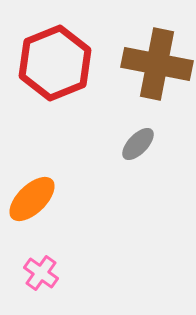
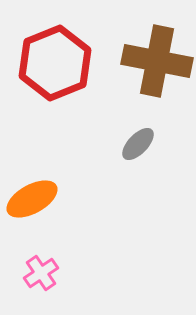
brown cross: moved 3 px up
orange ellipse: rotated 15 degrees clockwise
pink cross: rotated 20 degrees clockwise
